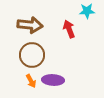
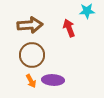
brown arrow: rotated 10 degrees counterclockwise
red arrow: moved 1 px up
